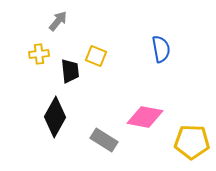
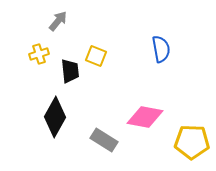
yellow cross: rotated 12 degrees counterclockwise
